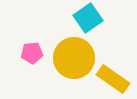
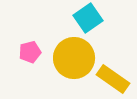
pink pentagon: moved 2 px left, 1 px up; rotated 10 degrees counterclockwise
